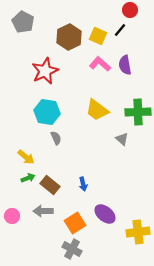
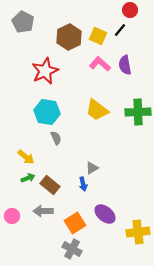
gray triangle: moved 30 px left, 29 px down; rotated 48 degrees clockwise
